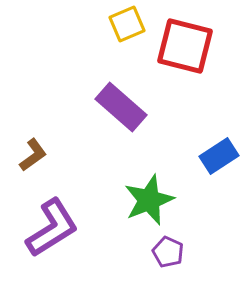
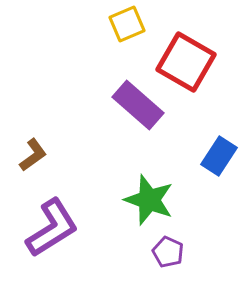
red square: moved 1 px right, 16 px down; rotated 16 degrees clockwise
purple rectangle: moved 17 px right, 2 px up
blue rectangle: rotated 24 degrees counterclockwise
green star: rotated 30 degrees counterclockwise
